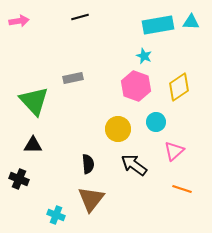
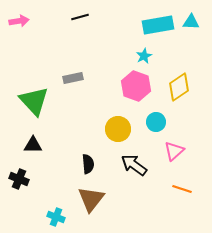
cyan star: rotated 21 degrees clockwise
cyan cross: moved 2 px down
